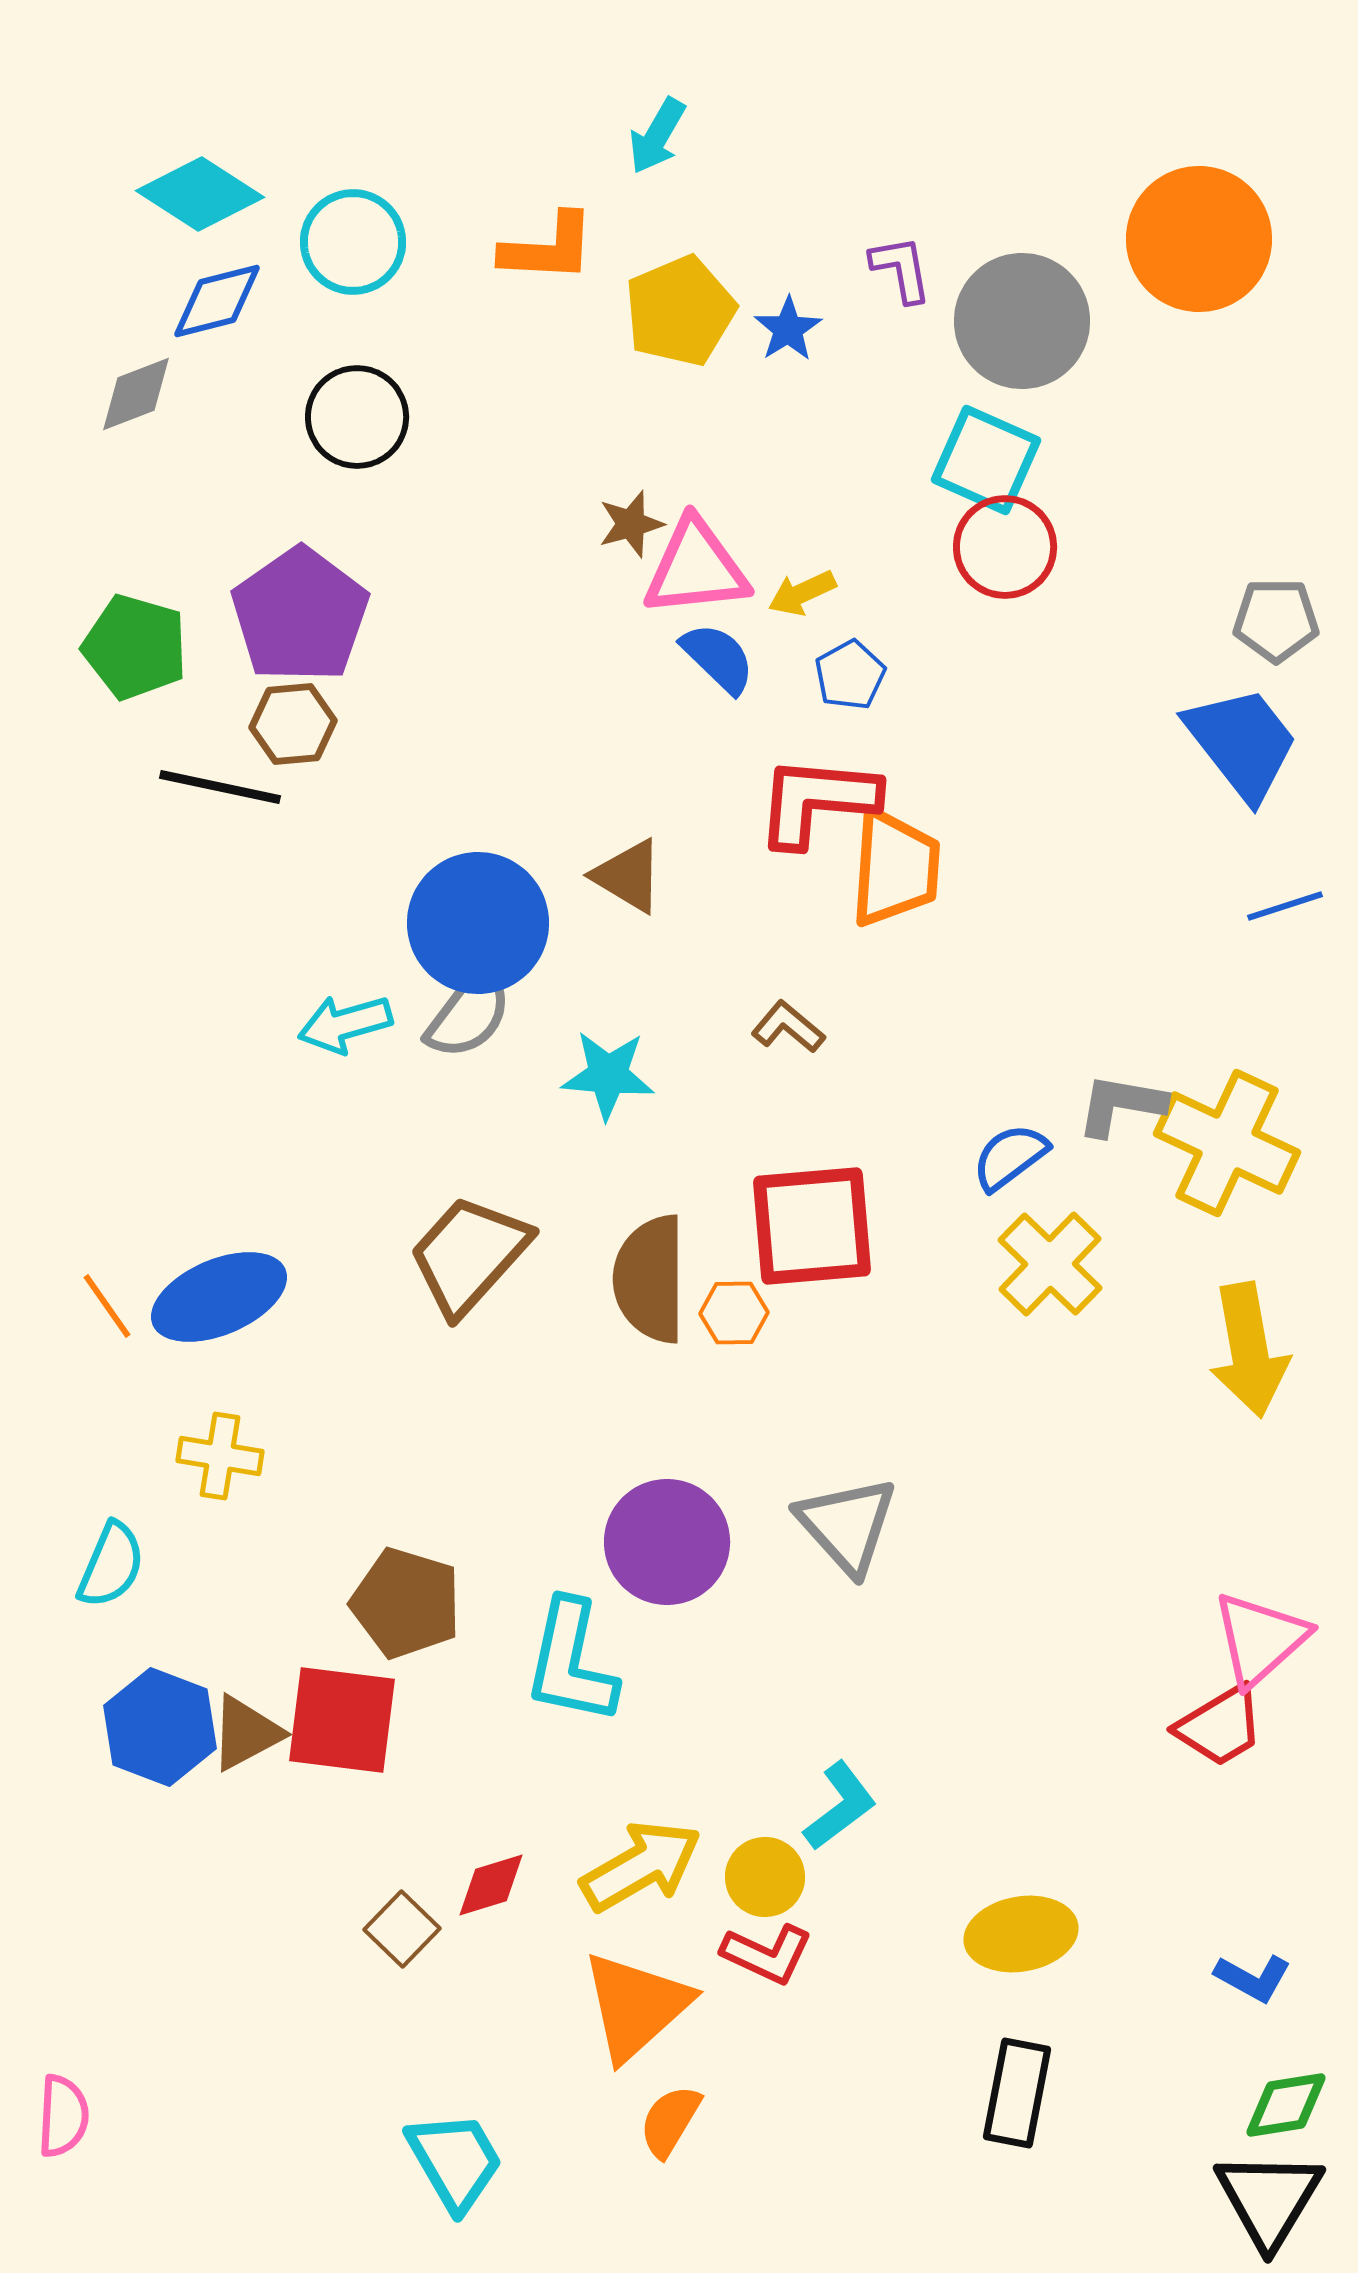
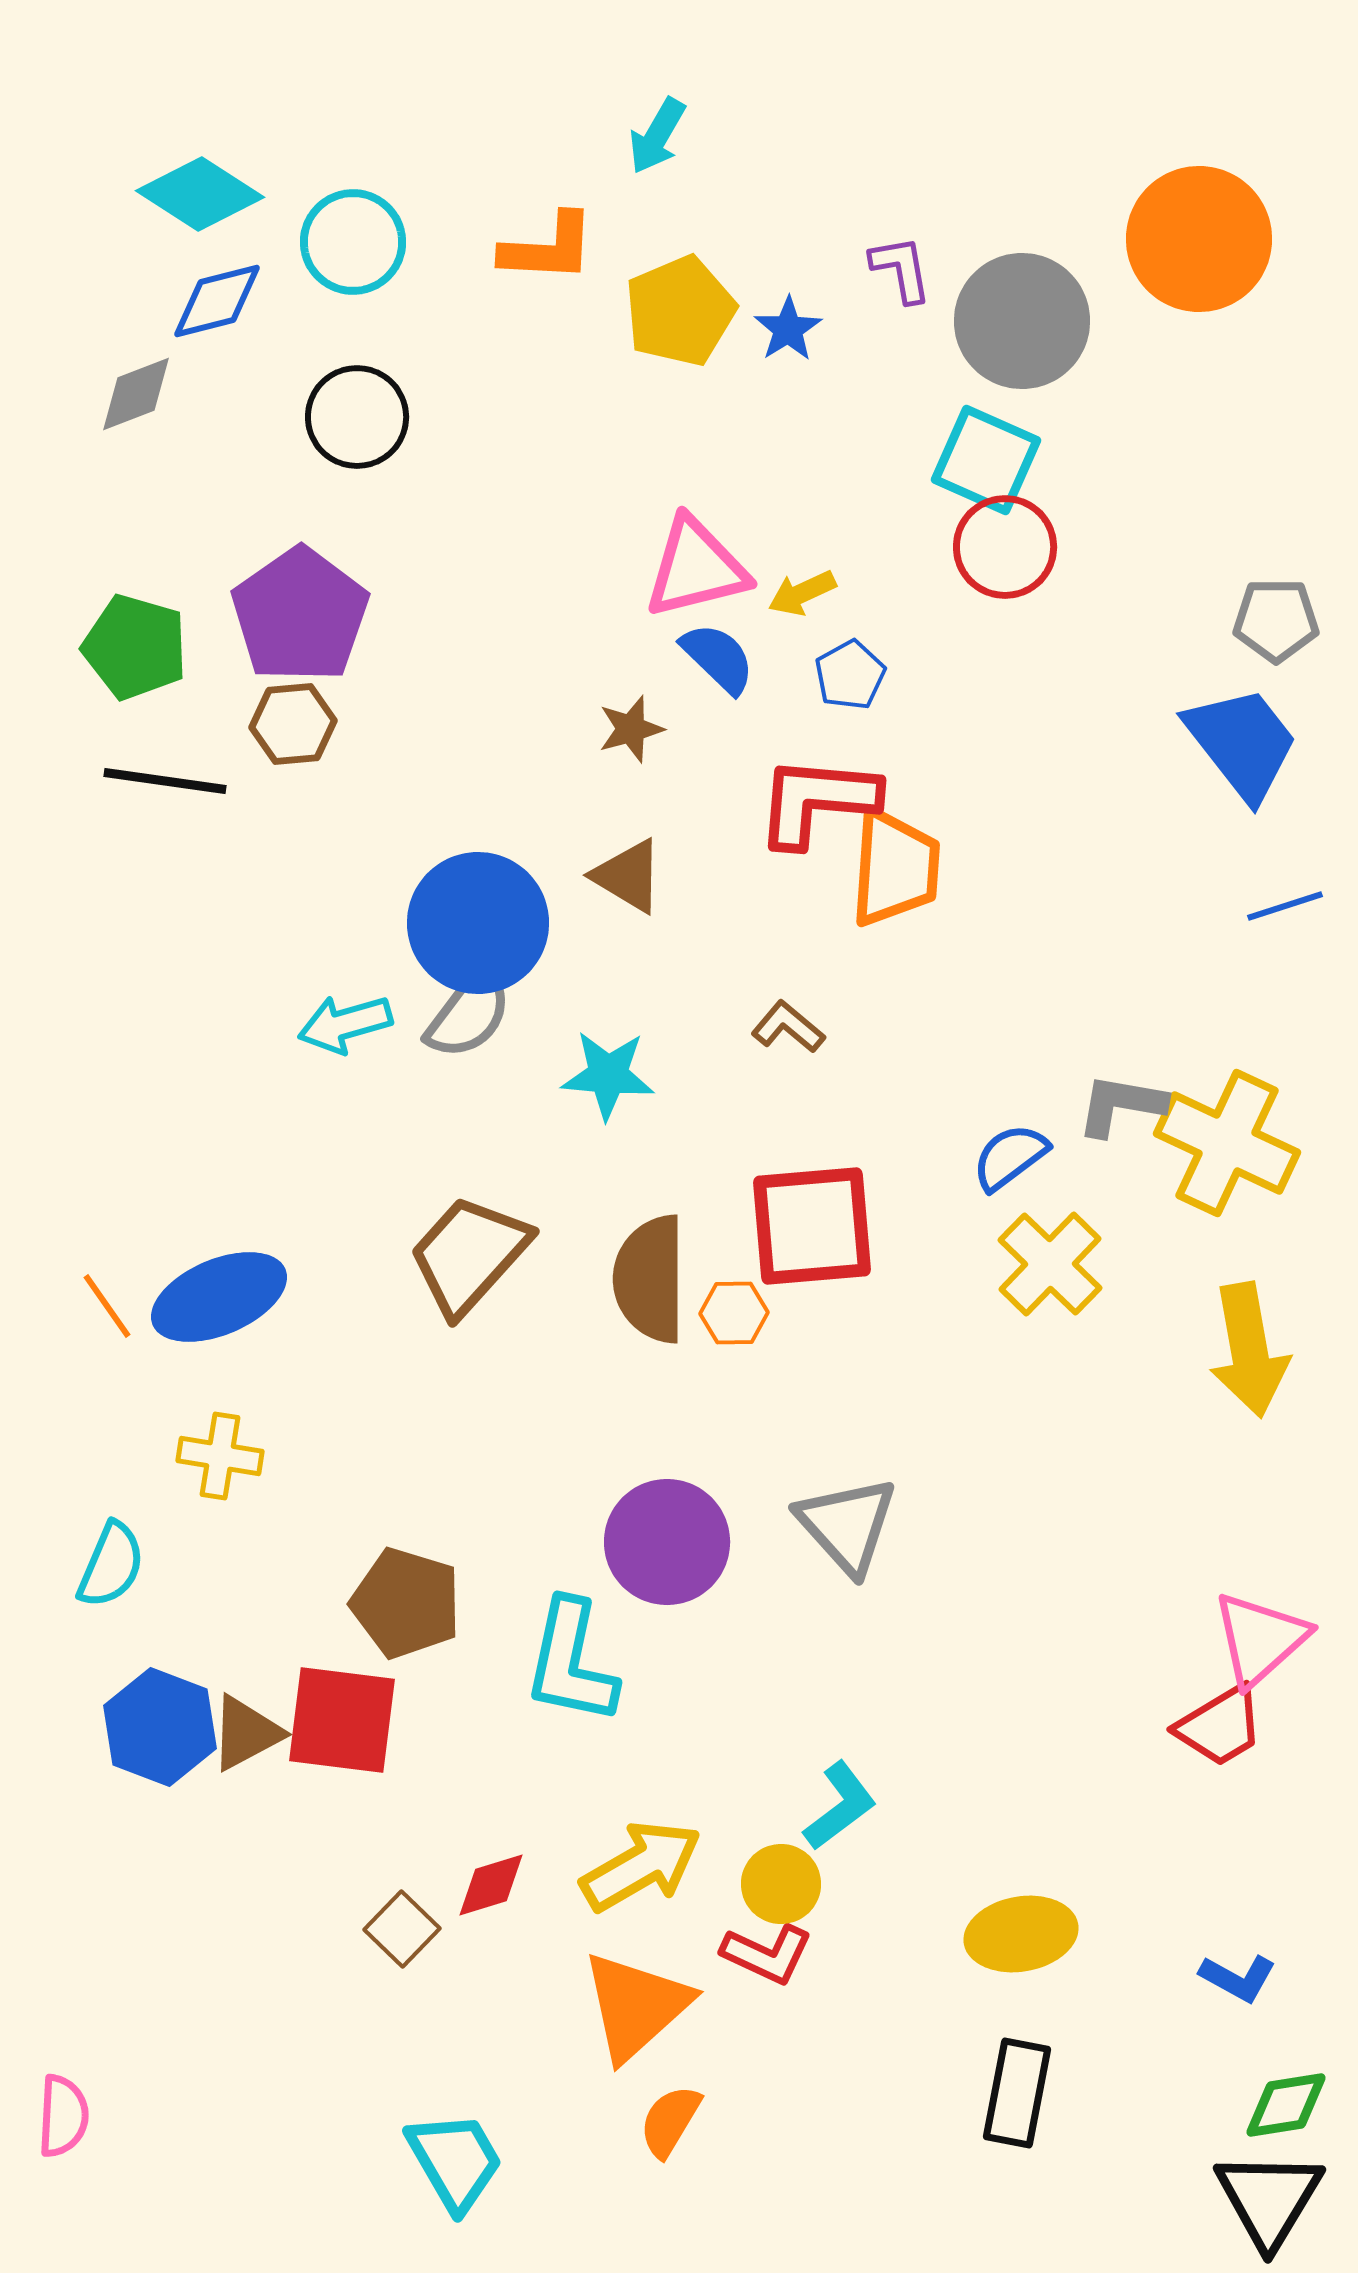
brown star at (631, 524): moved 205 px down
pink triangle at (696, 568): rotated 8 degrees counterclockwise
black line at (220, 787): moved 55 px left, 6 px up; rotated 4 degrees counterclockwise
yellow circle at (765, 1877): moved 16 px right, 7 px down
blue L-shape at (1253, 1978): moved 15 px left
